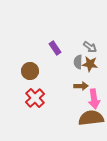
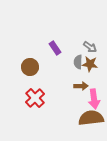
brown circle: moved 4 px up
